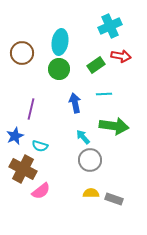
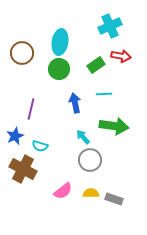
pink semicircle: moved 22 px right
